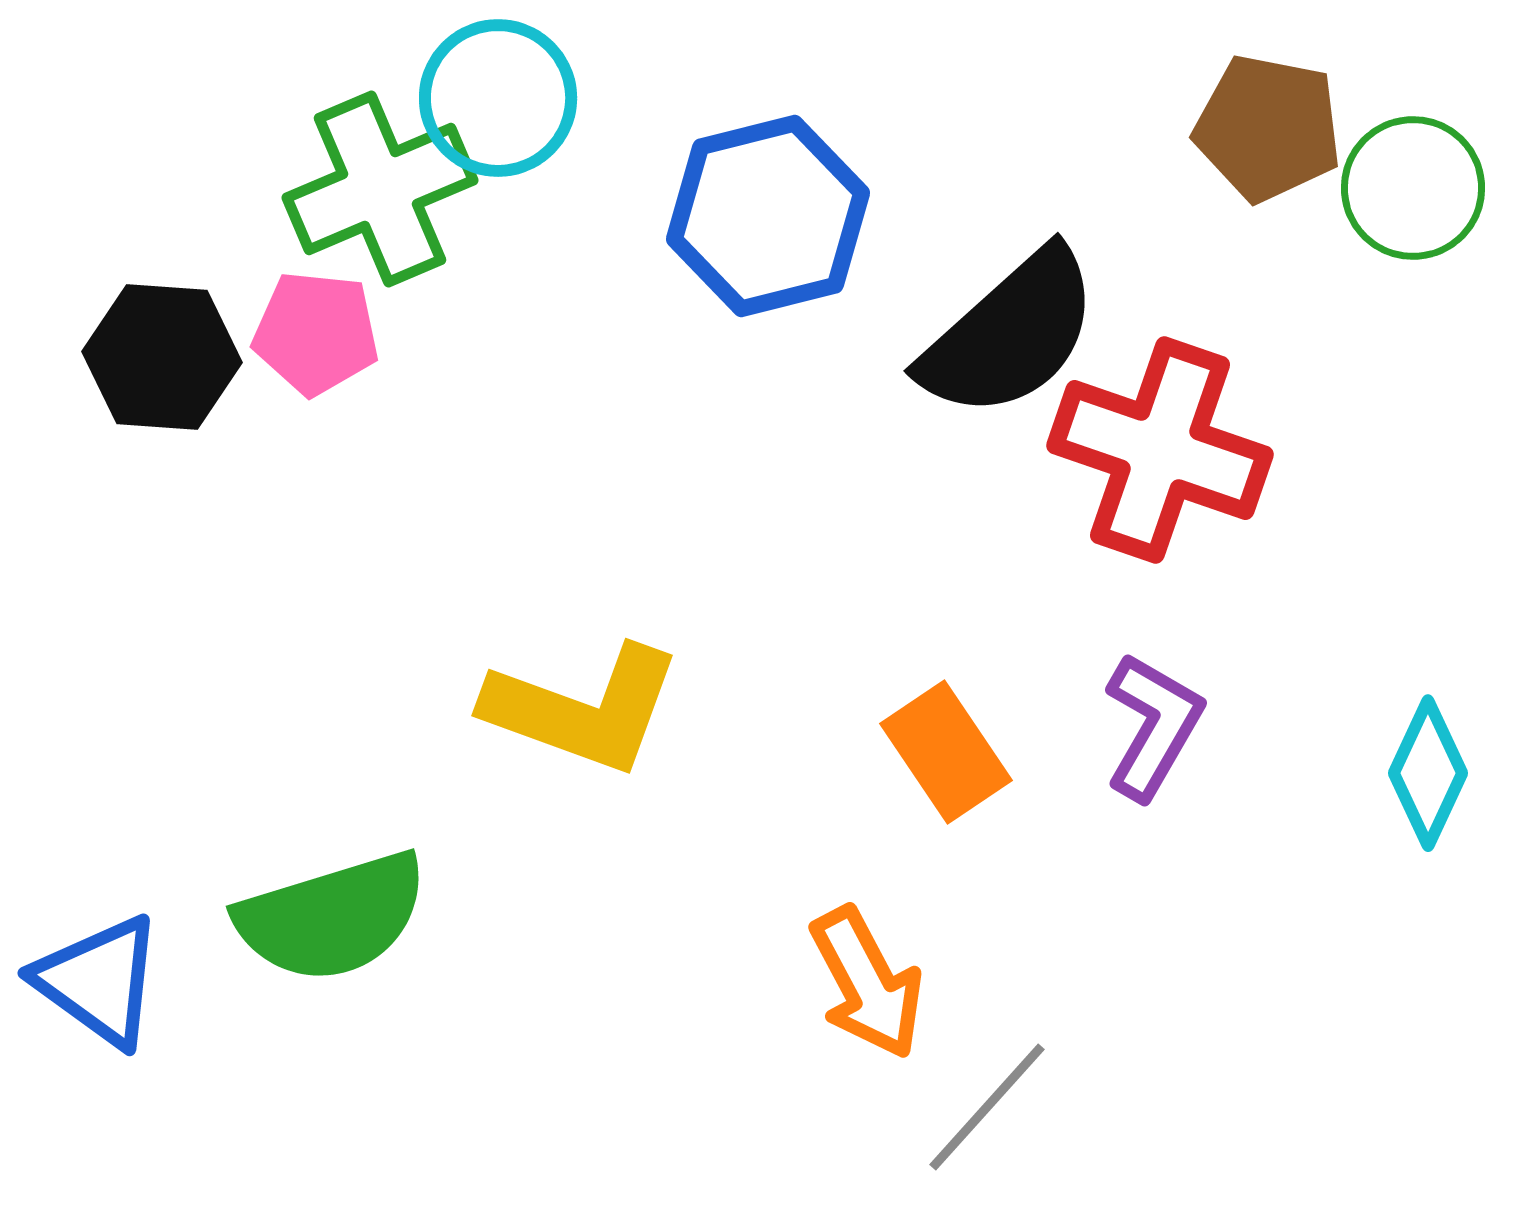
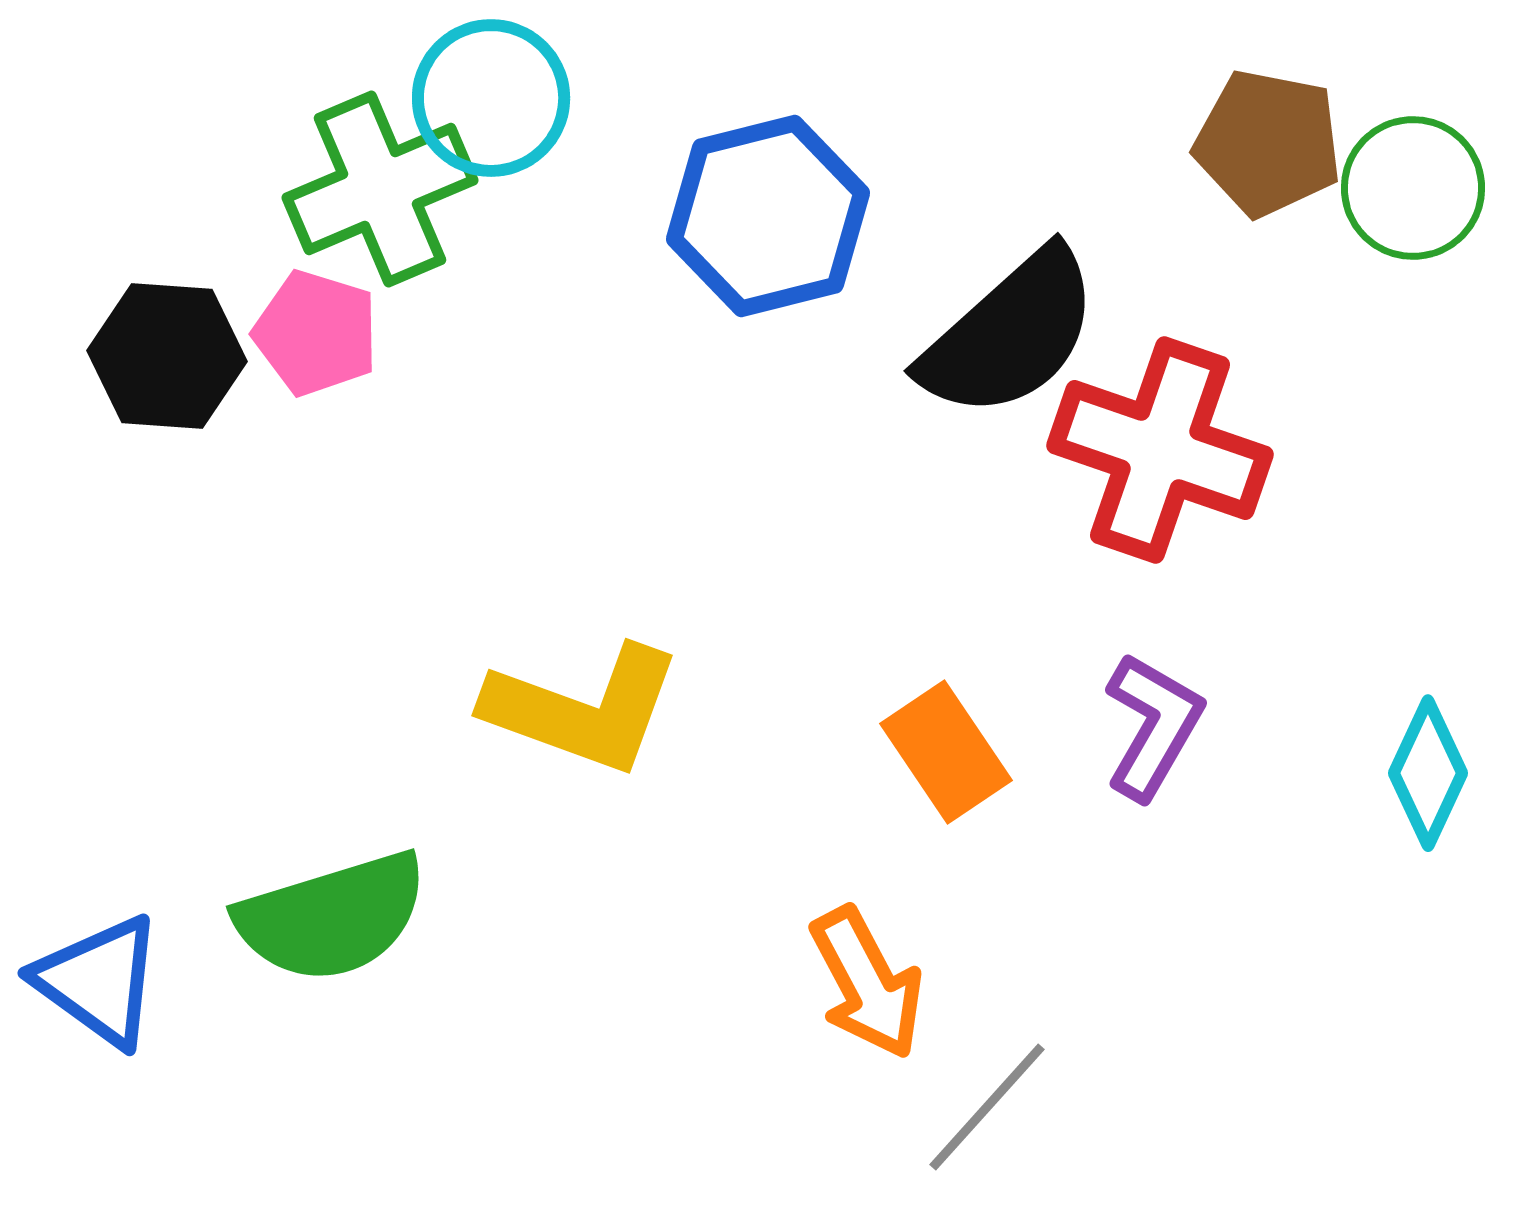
cyan circle: moved 7 px left
brown pentagon: moved 15 px down
pink pentagon: rotated 11 degrees clockwise
black hexagon: moved 5 px right, 1 px up
